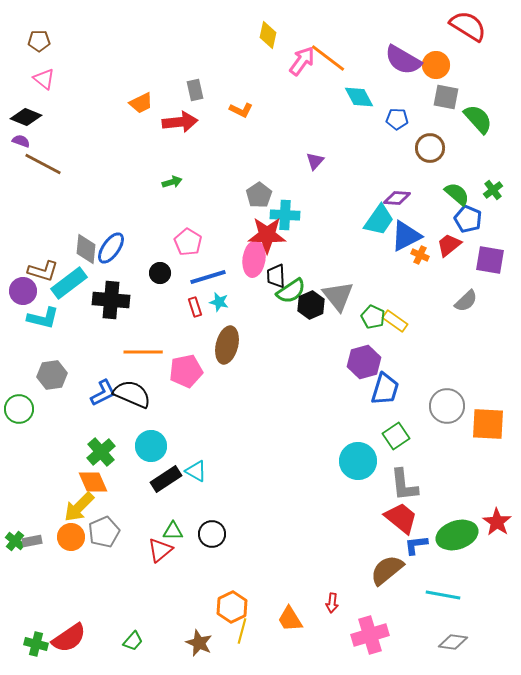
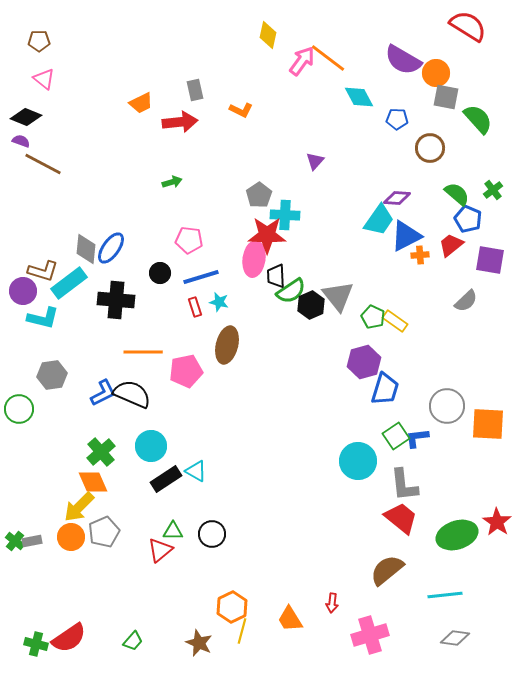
orange circle at (436, 65): moved 8 px down
pink pentagon at (188, 242): moved 1 px right, 2 px up; rotated 24 degrees counterclockwise
red trapezoid at (449, 245): moved 2 px right
orange cross at (420, 255): rotated 30 degrees counterclockwise
blue line at (208, 277): moved 7 px left
black cross at (111, 300): moved 5 px right
blue L-shape at (416, 545): moved 1 px right, 107 px up
cyan line at (443, 595): moved 2 px right; rotated 16 degrees counterclockwise
gray diamond at (453, 642): moved 2 px right, 4 px up
